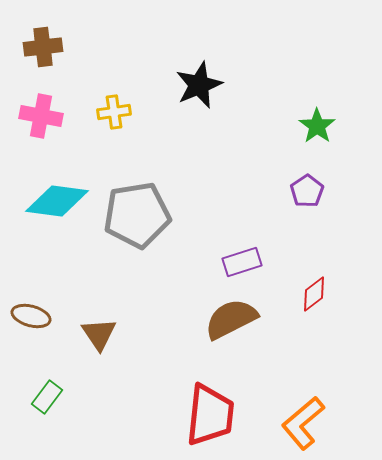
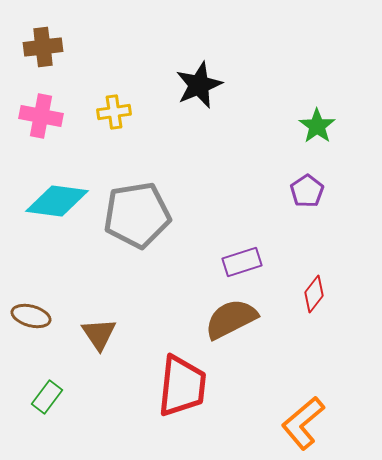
red diamond: rotated 15 degrees counterclockwise
red trapezoid: moved 28 px left, 29 px up
